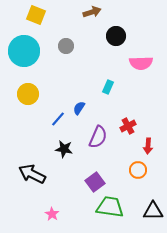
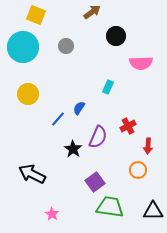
brown arrow: rotated 18 degrees counterclockwise
cyan circle: moved 1 px left, 4 px up
black star: moved 9 px right; rotated 24 degrees clockwise
